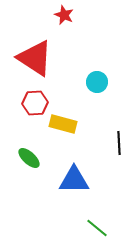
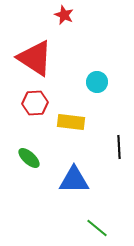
yellow rectangle: moved 8 px right, 2 px up; rotated 8 degrees counterclockwise
black line: moved 4 px down
